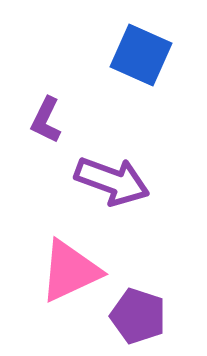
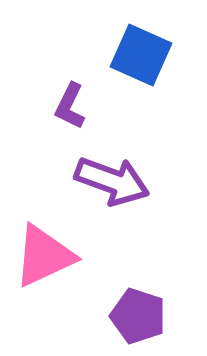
purple L-shape: moved 24 px right, 14 px up
pink triangle: moved 26 px left, 15 px up
